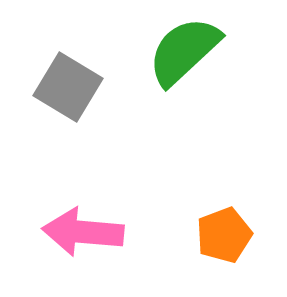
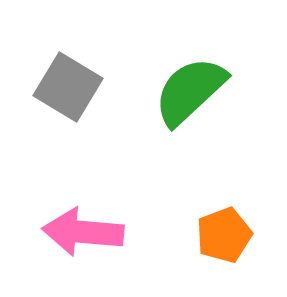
green semicircle: moved 6 px right, 40 px down
